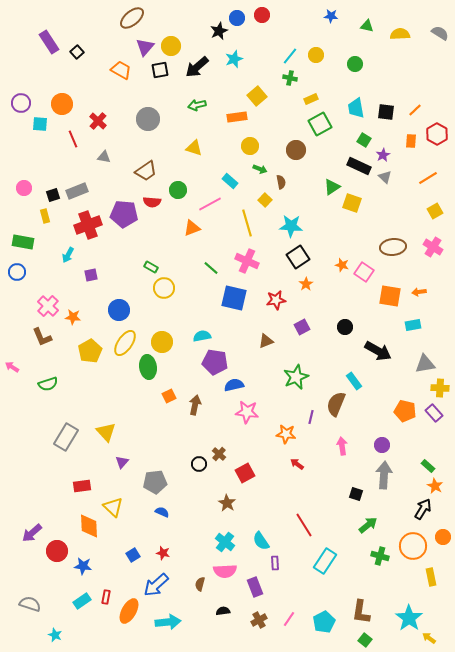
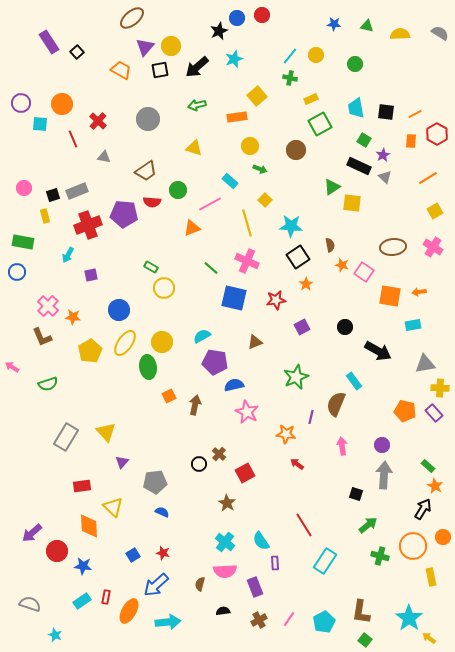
blue star at (331, 16): moved 3 px right, 8 px down
orange line at (415, 110): moved 4 px down; rotated 16 degrees clockwise
brown semicircle at (281, 182): moved 49 px right, 63 px down
yellow square at (352, 203): rotated 12 degrees counterclockwise
cyan semicircle at (202, 336): rotated 18 degrees counterclockwise
brown triangle at (266, 341): moved 11 px left, 1 px down
pink star at (247, 412): rotated 20 degrees clockwise
